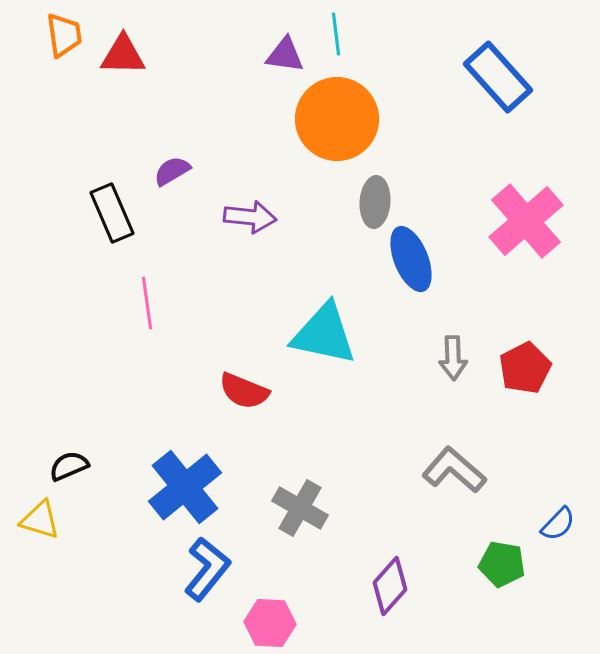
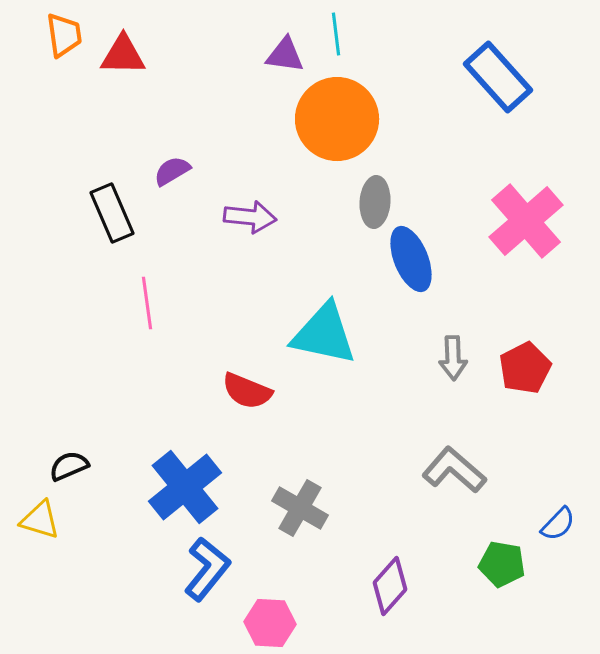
red semicircle: moved 3 px right
